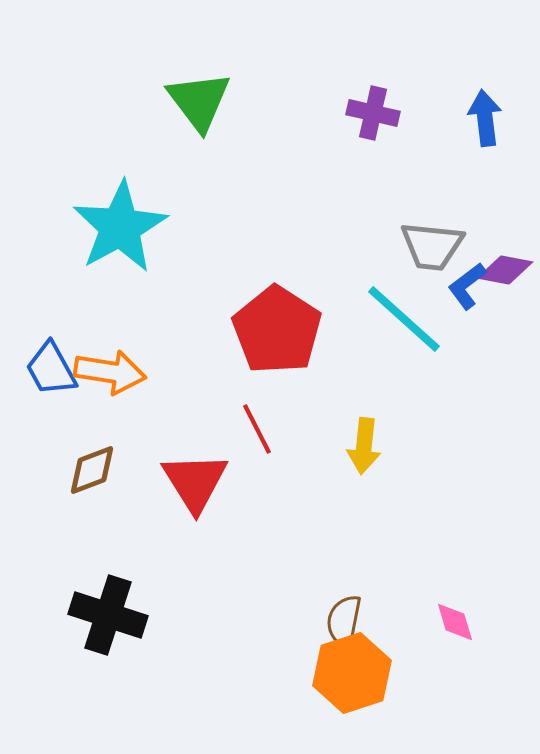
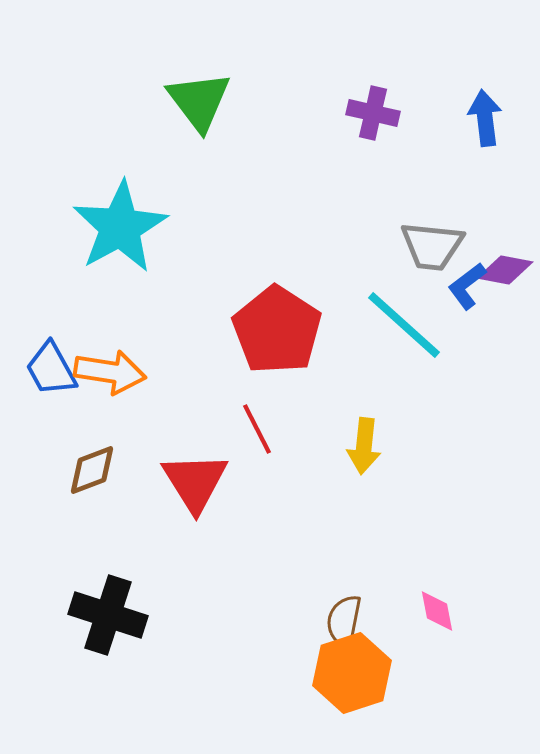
cyan line: moved 6 px down
pink diamond: moved 18 px left, 11 px up; rotated 6 degrees clockwise
